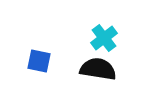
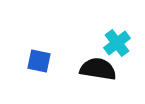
cyan cross: moved 13 px right, 5 px down
